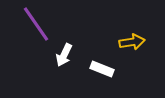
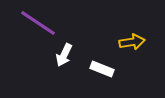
purple line: moved 2 px right, 1 px up; rotated 21 degrees counterclockwise
